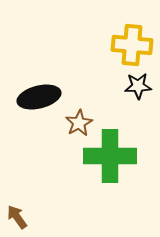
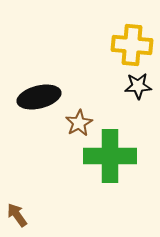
brown arrow: moved 2 px up
